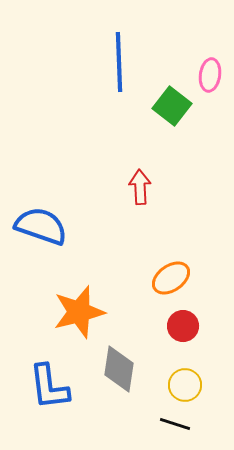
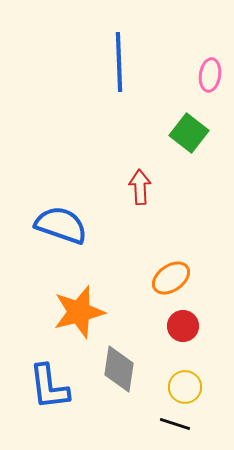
green square: moved 17 px right, 27 px down
blue semicircle: moved 20 px right, 1 px up
yellow circle: moved 2 px down
